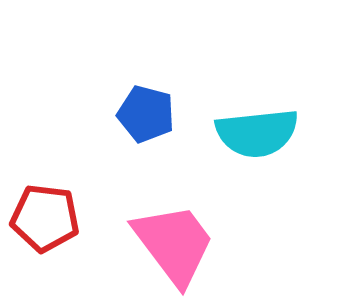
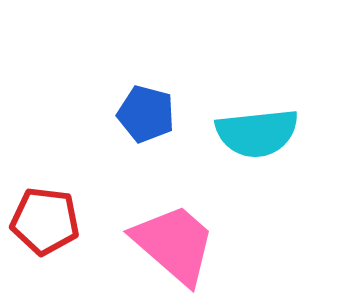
red pentagon: moved 3 px down
pink trapezoid: rotated 12 degrees counterclockwise
